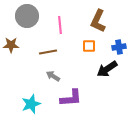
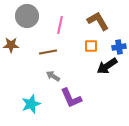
brown L-shape: rotated 125 degrees clockwise
pink line: rotated 18 degrees clockwise
orange square: moved 2 px right
black arrow: moved 3 px up
purple L-shape: rotated 70 degrees clockwise
